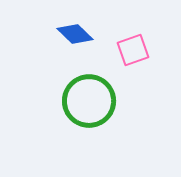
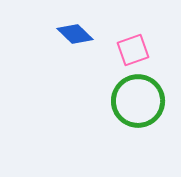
green circle: moved 49 px right
